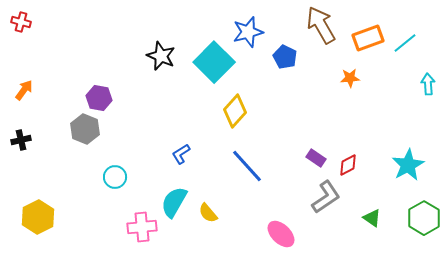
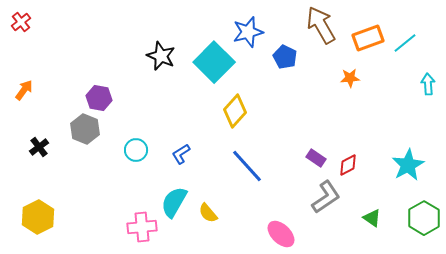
red cross: rotated 36 degrees clockwise
black cross: moved 18 px right, 7 px down; rotated 24 degrees counterclockwise
cyan circle: moved 21 px right, 27 px up
